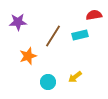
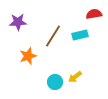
red semicircle: moved 1 px up
cyan circle: moved 7 px right
